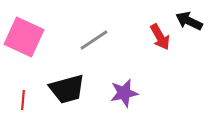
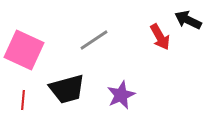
black arrow: moved 1 px left, 1 px up
pink square: moved 13 px down
purple star: moved 3 px left, 2 px down; rotated 12 degrees counterclockwise
